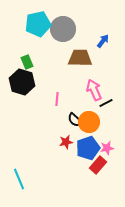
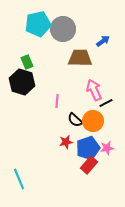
blue arrow: rotated 16 degrees clockwise
pink line: moved 2 px down
orange circle: moved 4 px right, 1 px up
red rectangle: moved 9 px left
